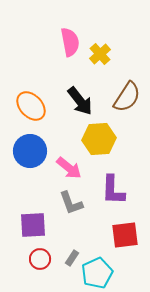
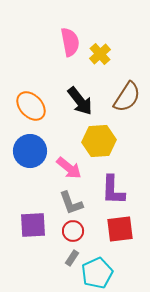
yellow hexagon: moved 2 px down
red square: moved 5 px left, 6 px up
red circle: moved 33 px right, 28 px up
